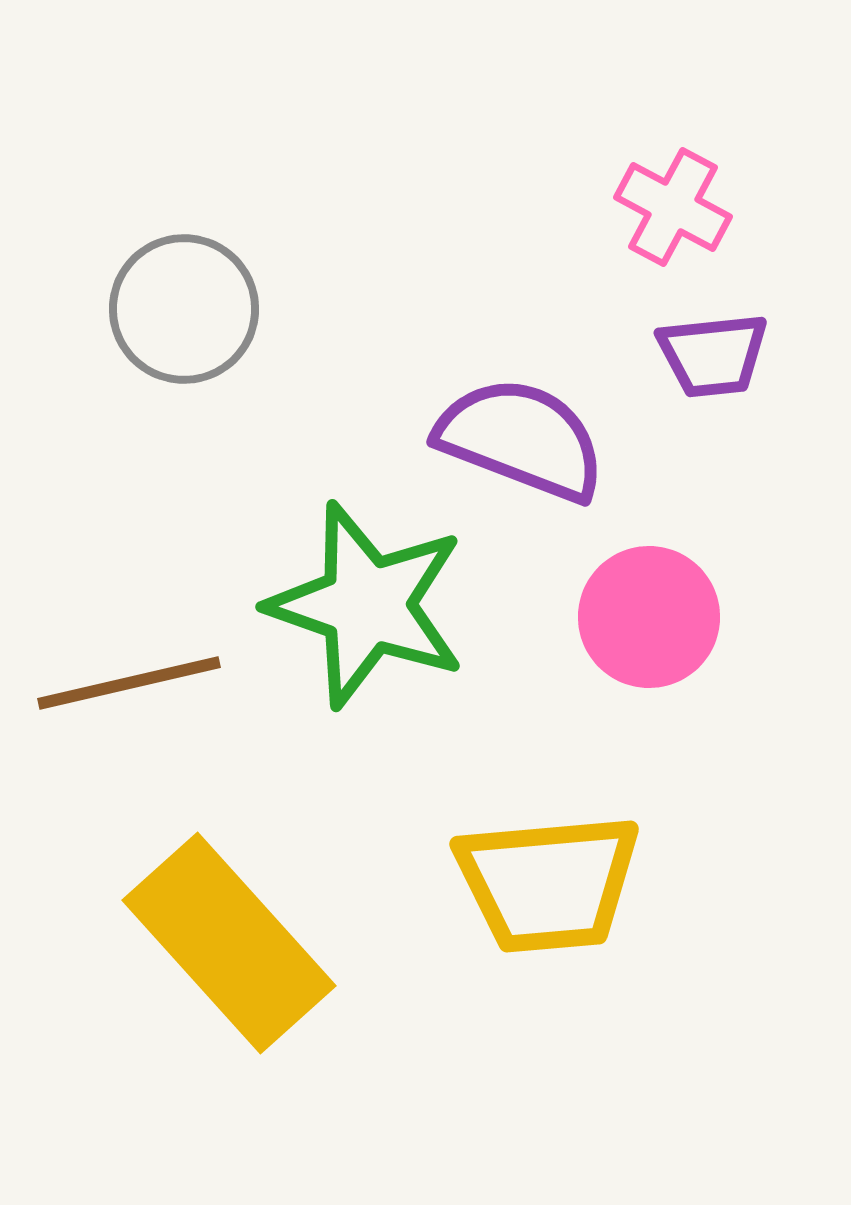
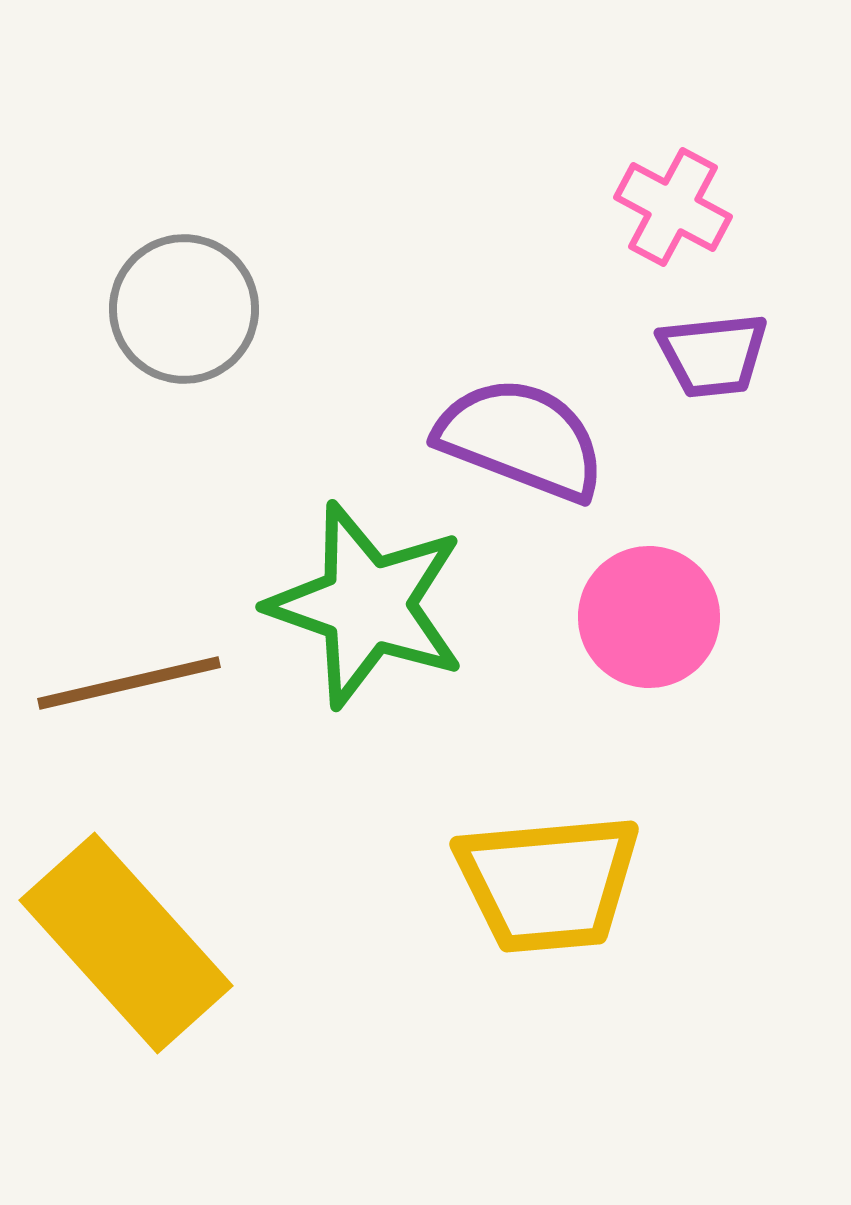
yellow rectangle: moved 103 px left
